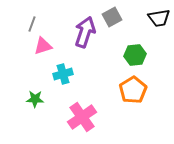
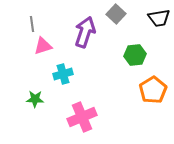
gray square: moved 4 px right, 3 px up; rotated 18 degrees counterclockwise
gray line: rotated 28 degrees counterclockwise
orange pentagon: moved 20 px right
pink cross: rotated 12 degrees clockwise
